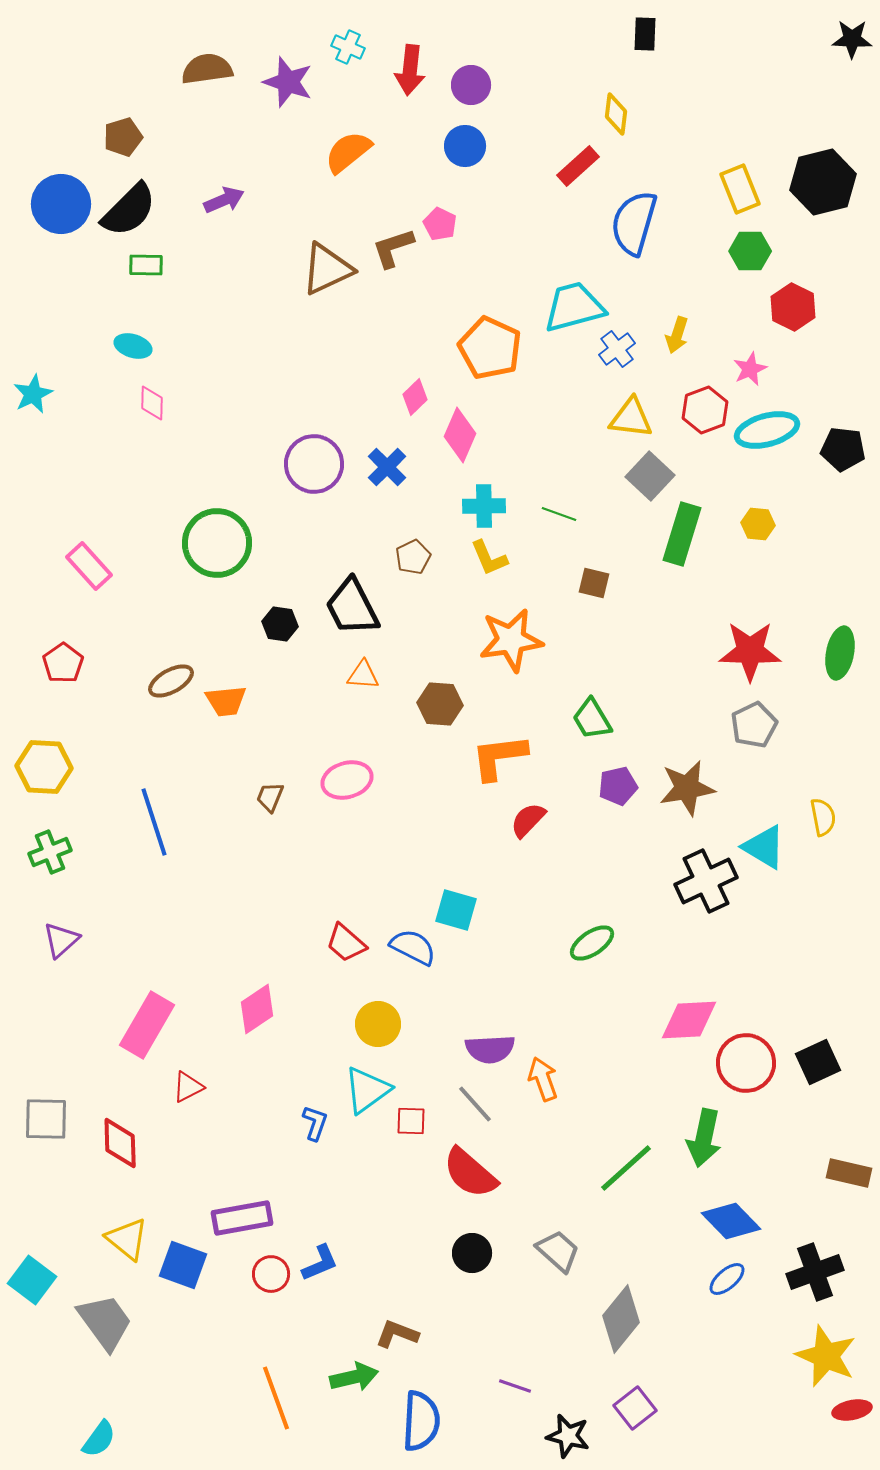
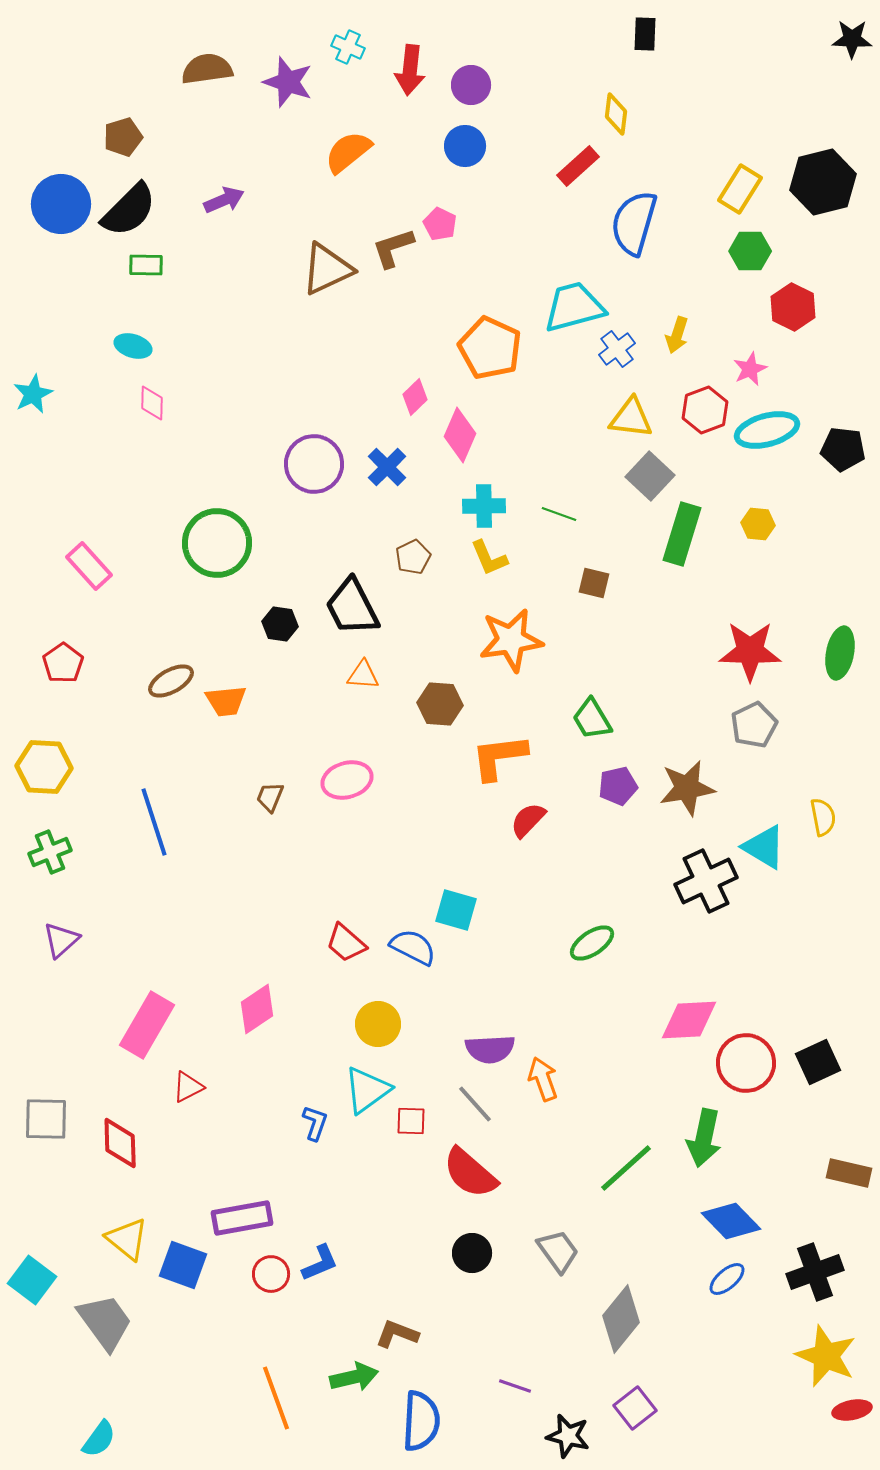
yellow rectangle at (740, 189): rotated 54 degrees clockwise
gray trapezoid at (558, 1251): rotated 12 degrees clockwise
